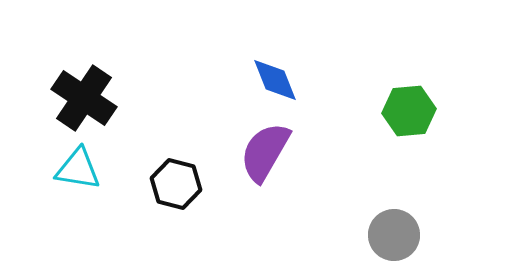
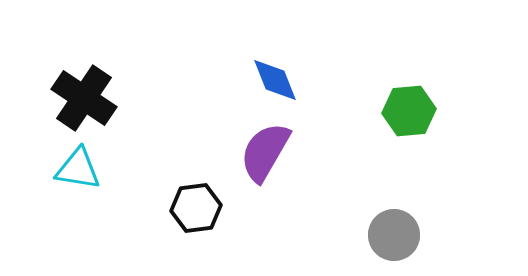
black hexagon: moved 20 px right, 24 px down; rotated 21 degrees counterclockwise
